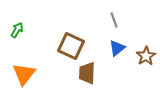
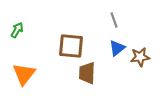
brown square: rotated 20 degrees counterclockwise
brown star: moved 6 px left, 1 px down; rotated 24 degrees clockwise
